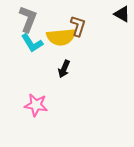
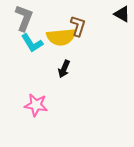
gray L-shape: moved 4 px left, 1 px up
